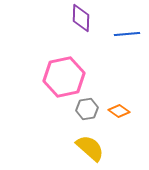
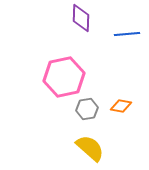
orange diamond: moved 2 px right, 5 px up; rotated 25 degrees counterclockwise
